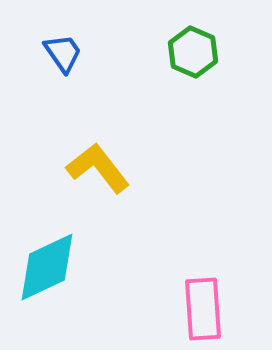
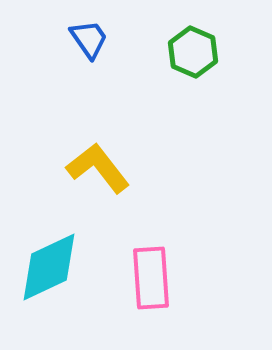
blue trapezoid: moved 26 px right, 14 px up
cyan diamond: moved 2 px right
pink rectangle: moved 52 px left, 31 px up
